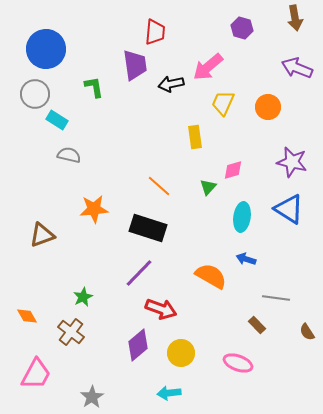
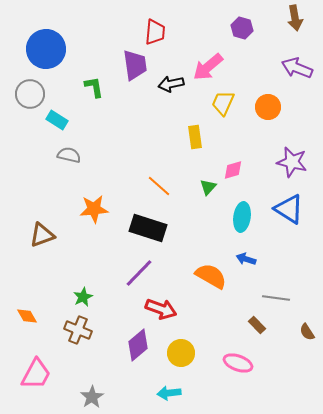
gray circle: moved 5 px left
brown cross: moved 7 px right, 2 px up; rotated 16 degrees counterclockwise
